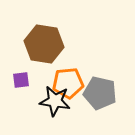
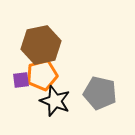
brown hexagon: moved 3 px left, 1 px down; rotated 21 degrees counterclockwise
orange pentagon: moved 26 px left, 8 px up; rotated 8 degrees counterclockwise
black star: rotated 12 degrees clockwise
